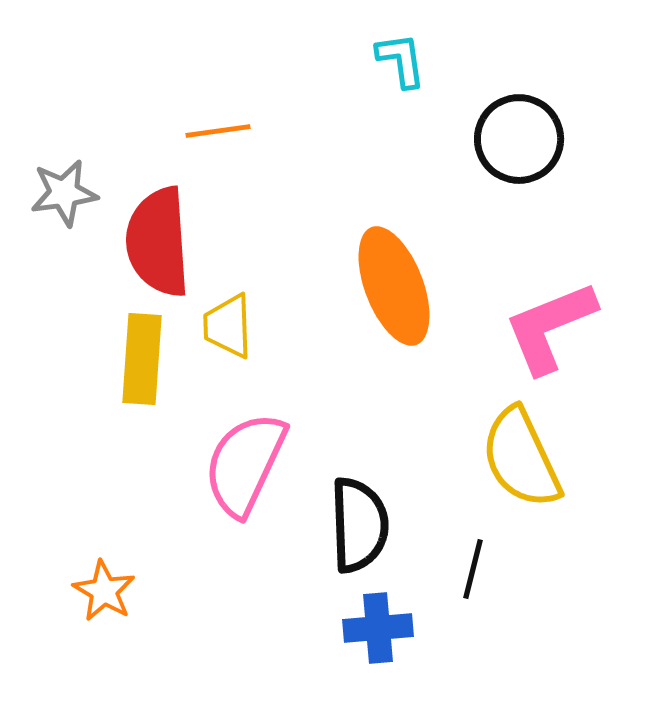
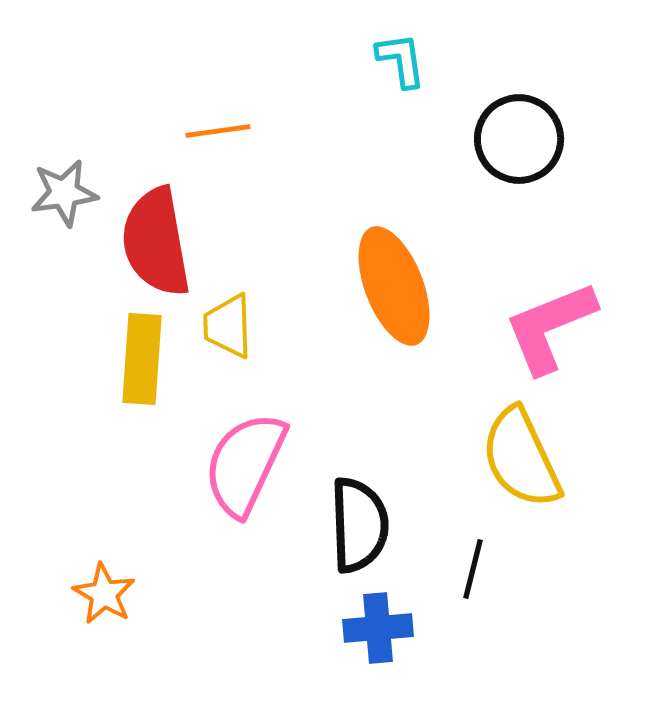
red semicircle: moved 2 px left; rotated 6 degrees counterclockwise
orange star: moved 3 px down
